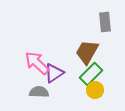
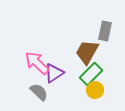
gray rectangle: moved 9 px down; rotated 18 degrees clockwise
gray semicircle: rotated 42 degrees clockwise
